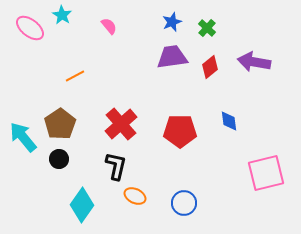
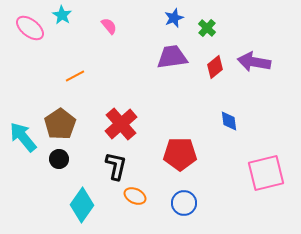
blue star: moved 2 px right, 4 px up
red diamond: moved 5 px right
red pentagon: moved 23 px down
